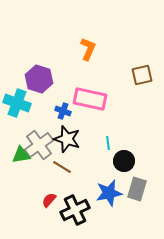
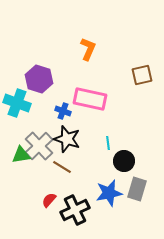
gray cross: moved 1 px down; rotated 8 degrees counterclockwise
